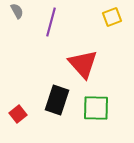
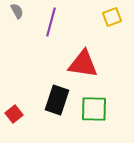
red triangle: rotated 40 degrees counterclockwise
green square: moved 2 px left, 1 px down
red square: moved 4 px left
